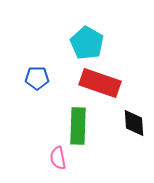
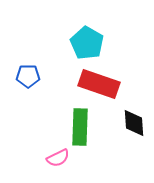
blue pentagon: moved 9 px left, 2 px up
red rectangle: moved 1 px left, 1 px down
green rectangle: moved 2 px right, 1 px down
pink semicircle: rotated 105 degrees counterclockwise
